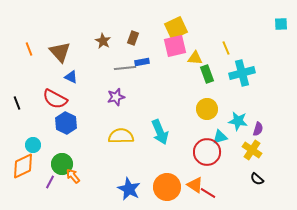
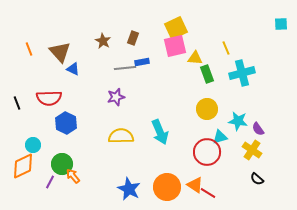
blue triangle: moved 2 px right, 8 px up
red semicircle: moved 6 px left, 1 px up; rotated 30 degrees counterclockwise
purple semicircle: rotated 128 degrees clockwise
